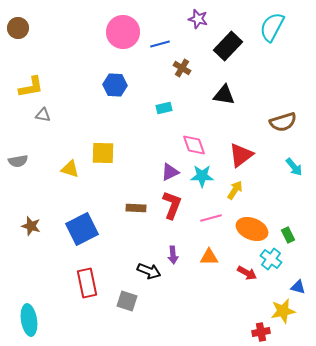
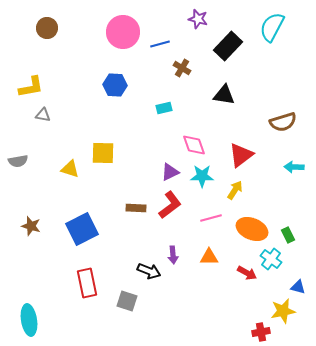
brown circle: moved 29 px right
cyan arrow: rotated 132 degrees clockwise
red L-shape: moved 2 px left; rotated 32 degrees clockwise
